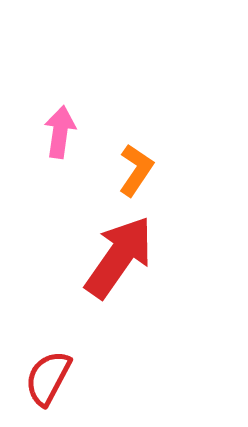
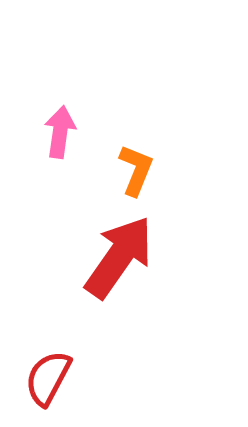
orange L-shape: rotated 12 degrees counterclockwise
